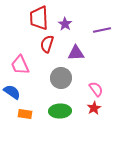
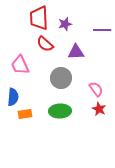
purple star: rotated 24 degrees clockwise
purple line: rotated 12 degrees clockwise
red semicircle: moved 2 px left; rotated 66 degrees counterclockwise
purple triangle: moved 1 px up
blue semicircle: moved 1 px right, 5 px down; rotated 60 degrees clockwise
red star: moved 5 px right, 1 px down; rotated 16 degrees counterclockwise
orange rectangle: rotated 16 degrees counterclockwise
